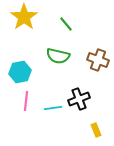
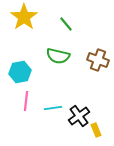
black cross: moved 17 px down; rotated 15 degrees counterclockwise
